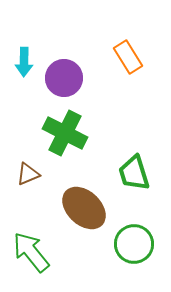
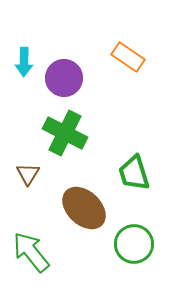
orange rectangle: rotated 24 degrees counterclockwise
brown triangle: rotated 35 degrees counterclockwise
